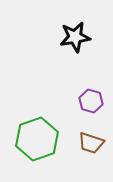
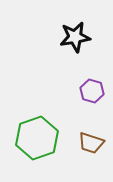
purple hexagon: moved 1 px right, 10 px up
green hexagon: moved 1 px up
